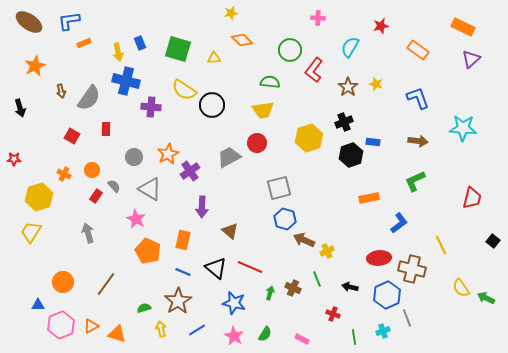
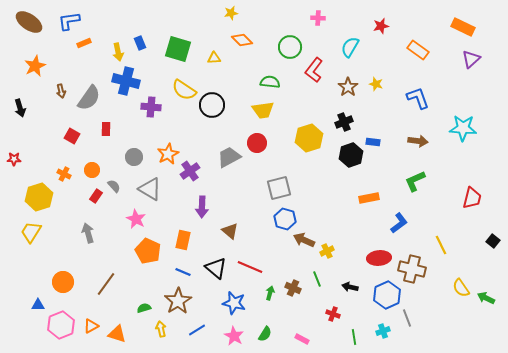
green circle at (290, 50): moved 3 px up
